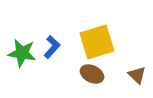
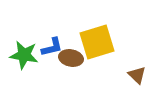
blue L-shape: rotated 35 degrees clockwise
green star: moved 2 px right, 2 px down
brown ellipse: moved 21 px left, 16 px up; rotated 15 degrees counterclockwise
